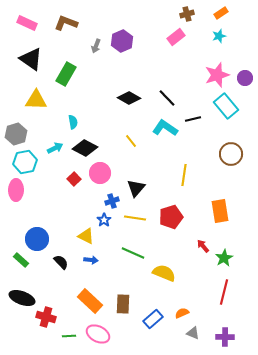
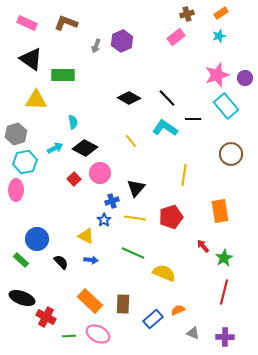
green rectangle at (66, 74): moved 3 px left, 1 px down; rotated 60 degrees clockwise
black line at (193, 119): rotated 14 degrees clockwise
orange semicircle at (182, 313): moved 4 px left, 3 px up
red cross at (46, 317): rotated 12 degrees clockwise
